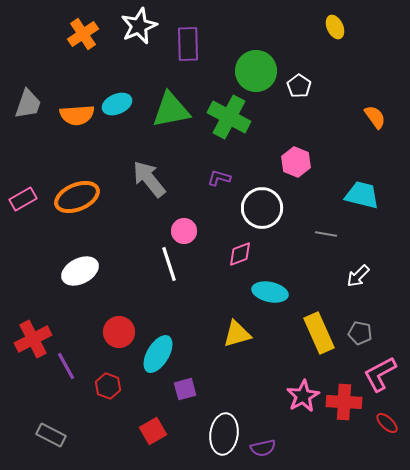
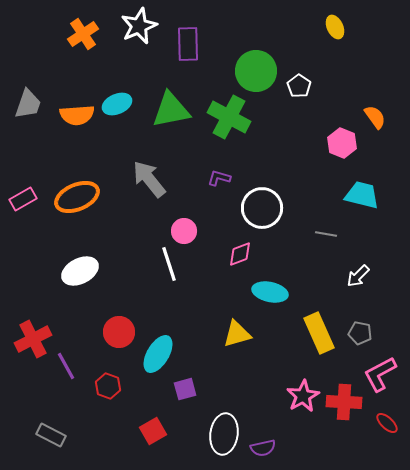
pink hexagon at (296, 162): moved 46 px right, 19 px up
